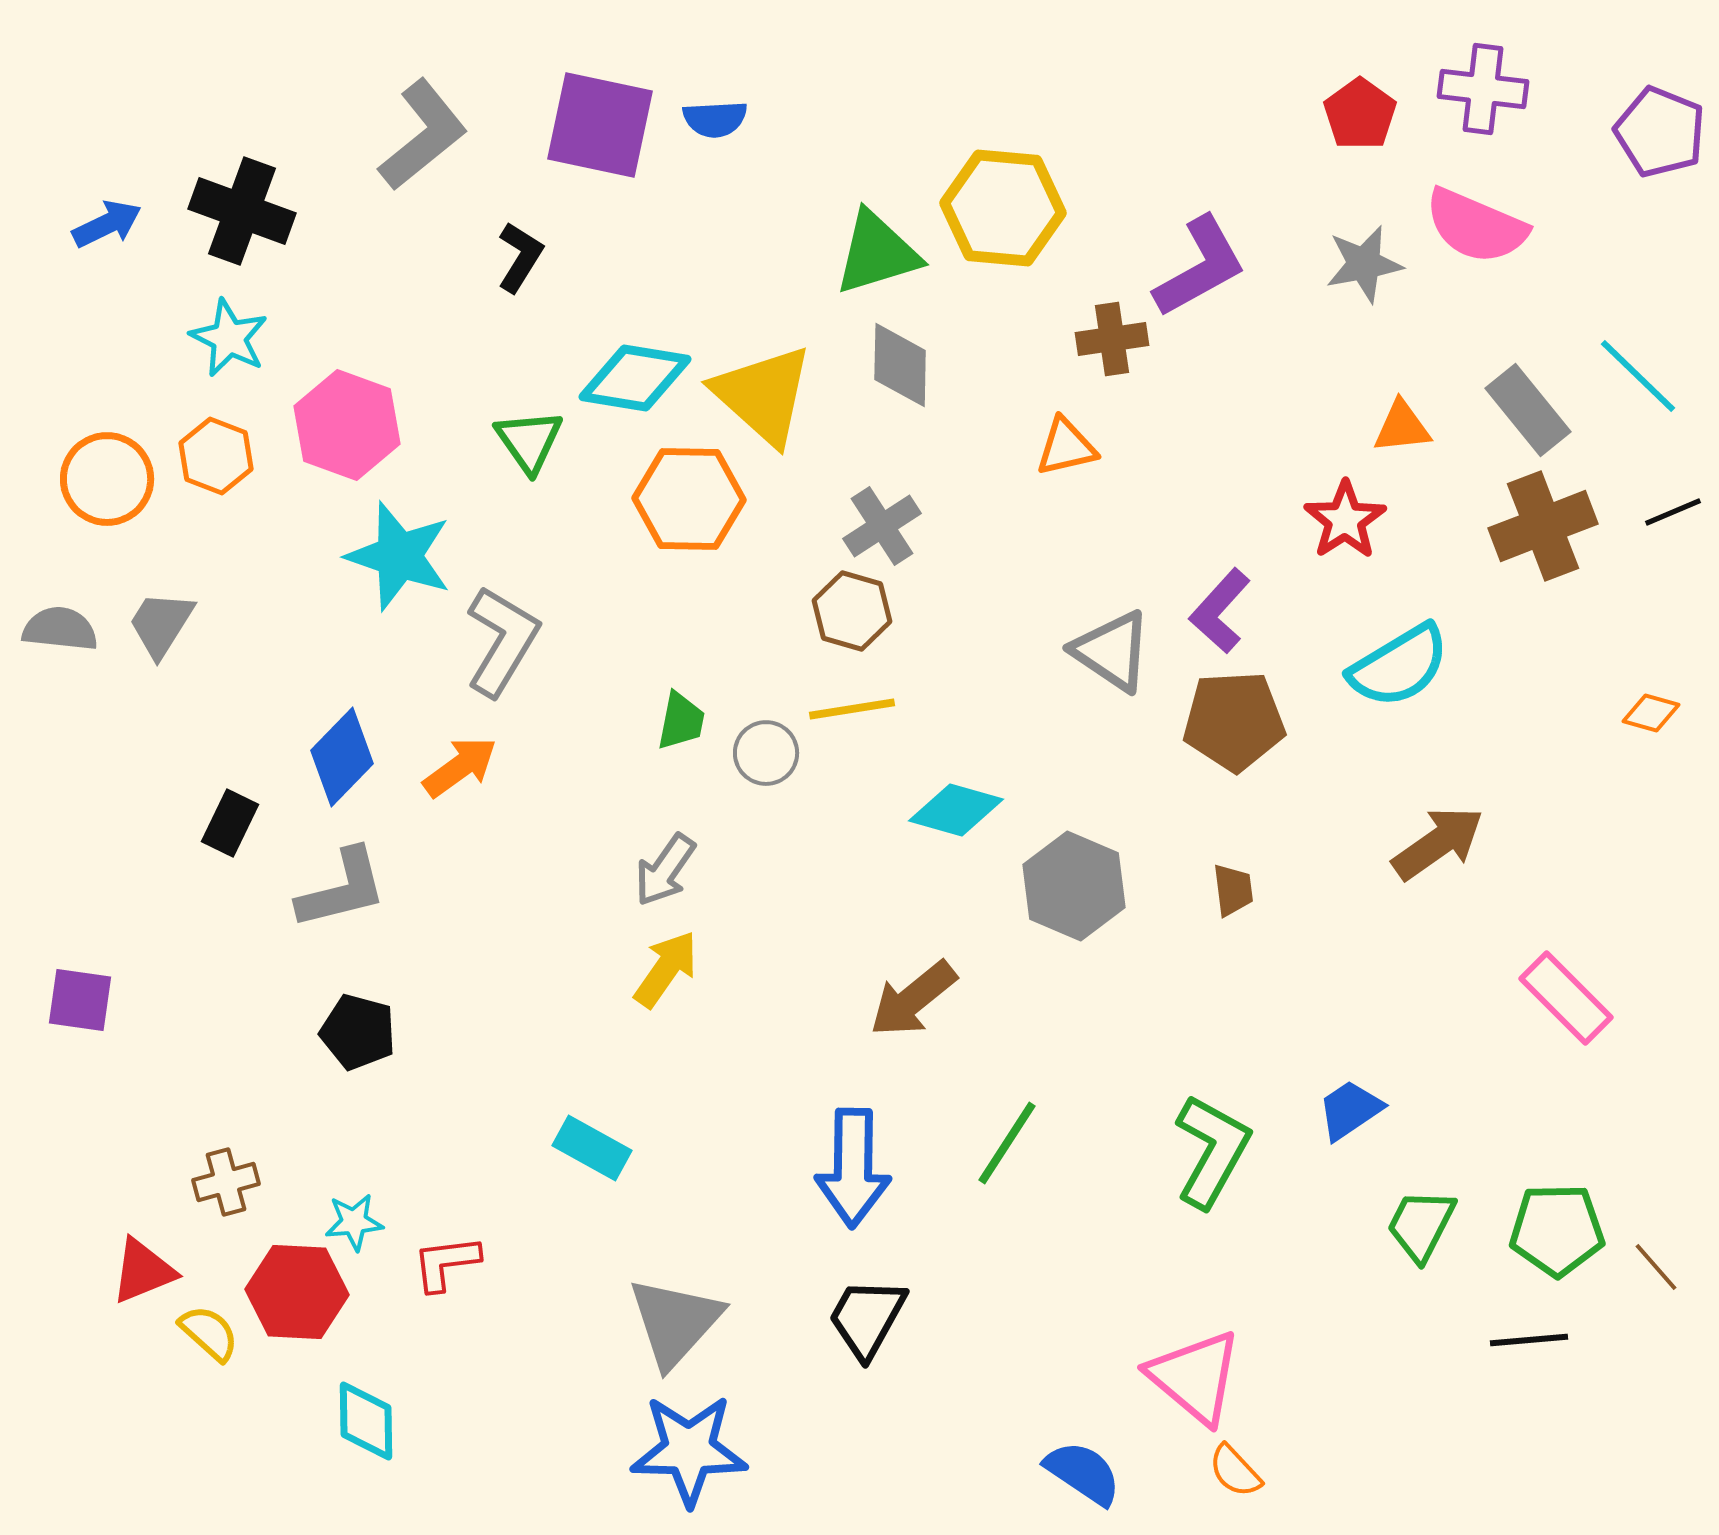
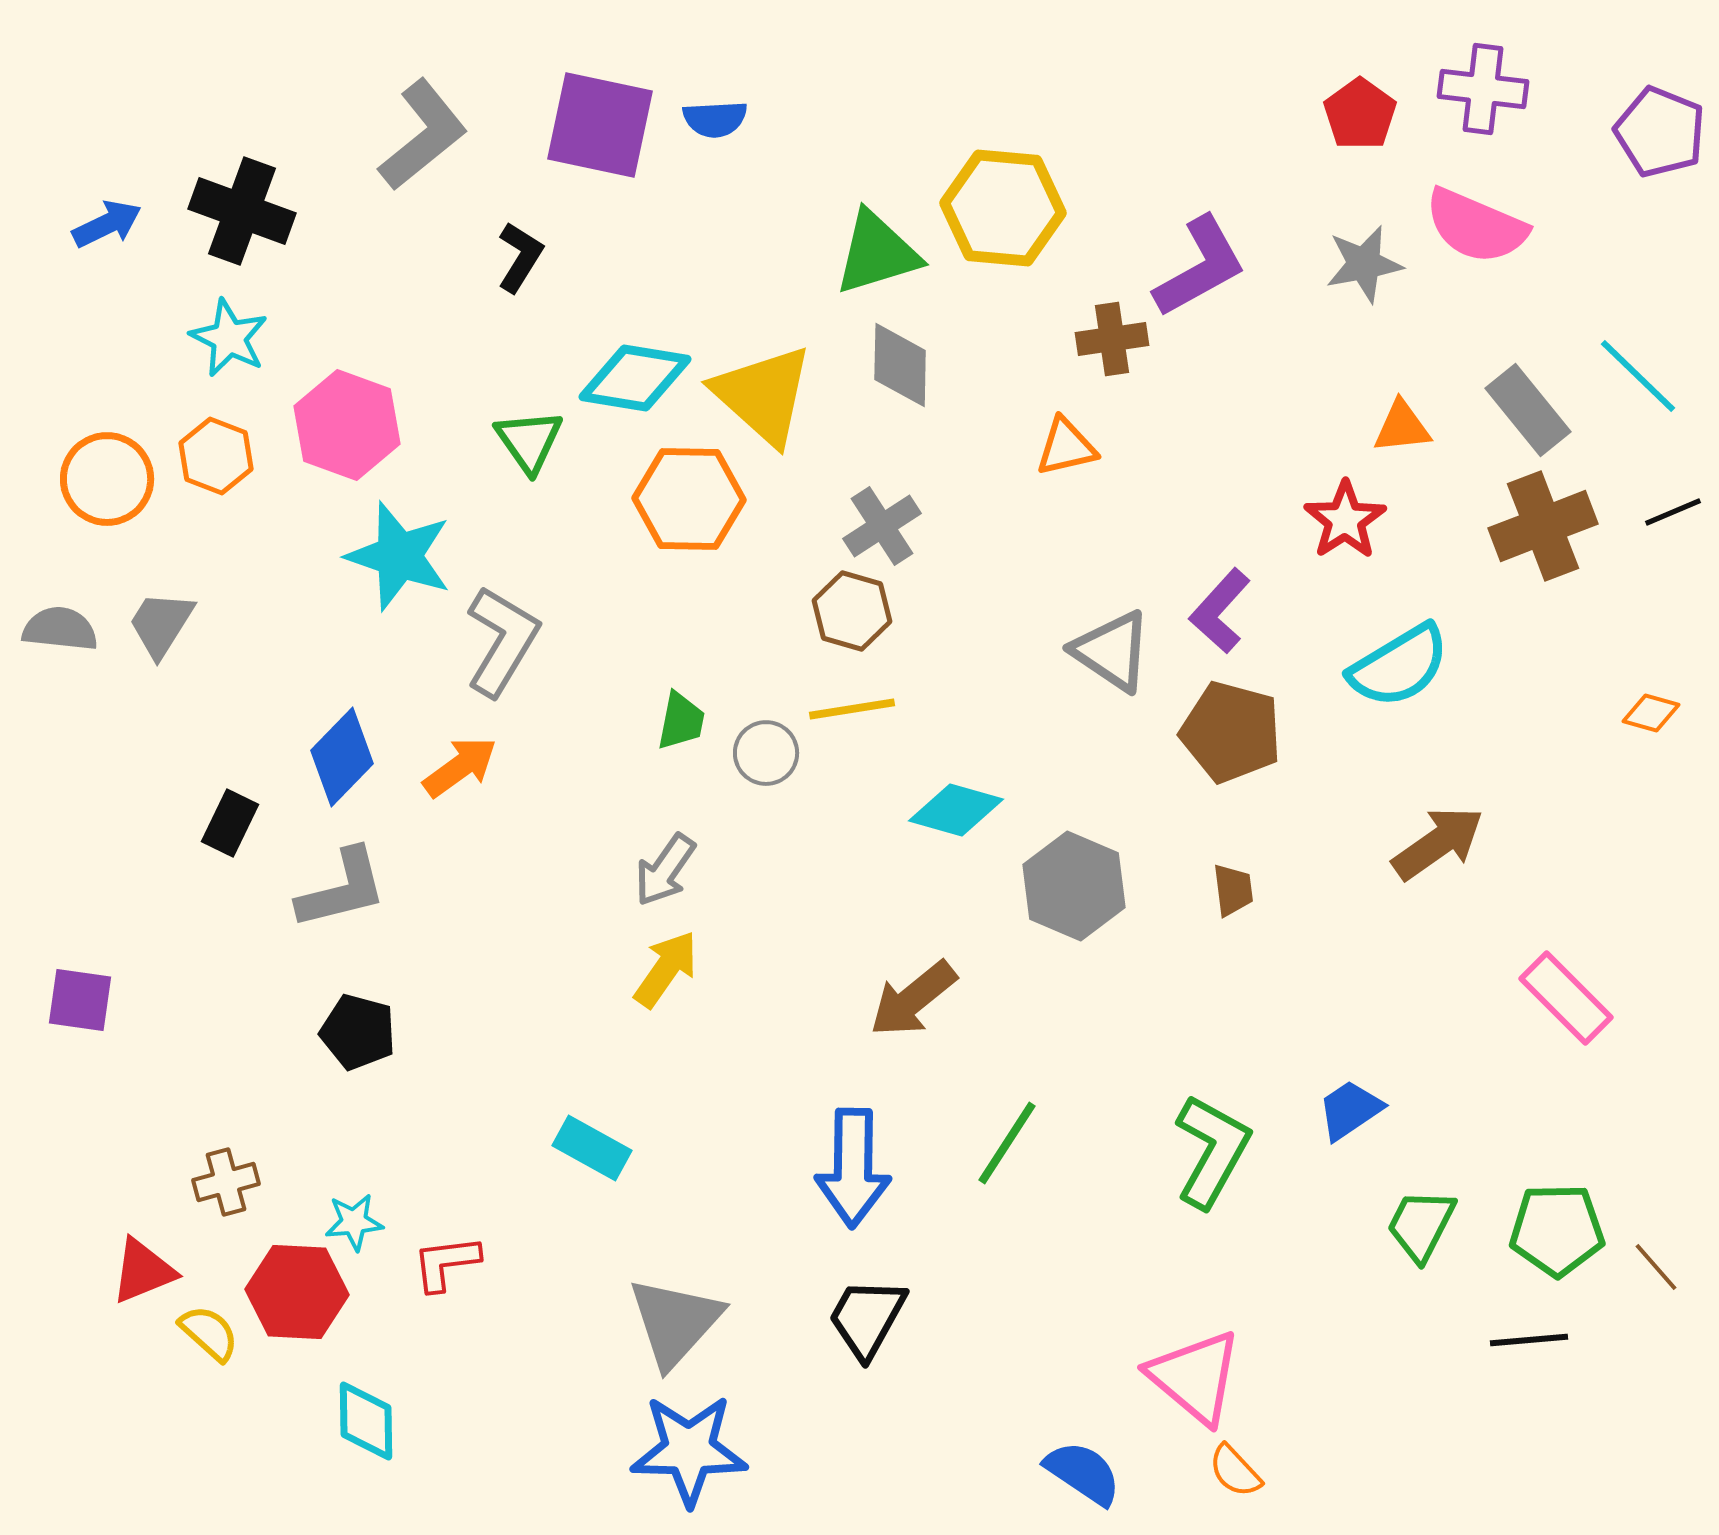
brown pentagon at (1234, 721): moved 3 px left, 11 px down; rotated 18 degrees clockwise
